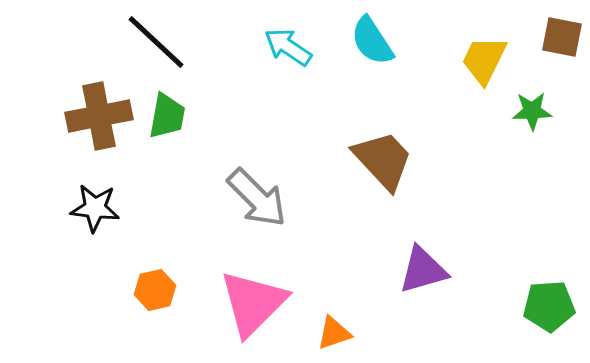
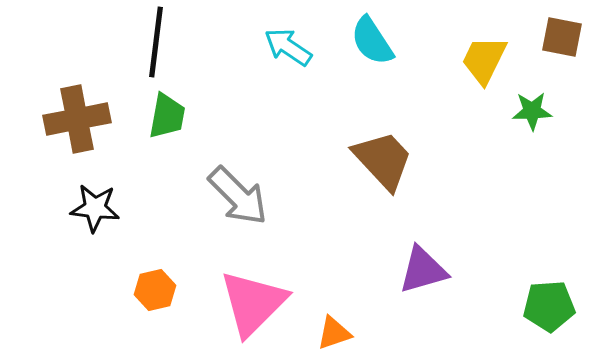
black line: rotated 54 degrees clockwise
brown cross: moved 22 px left, 3 px down
gray arrow: moved 19 px left, 2 px up
